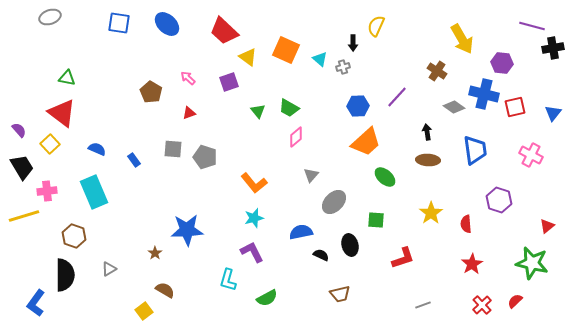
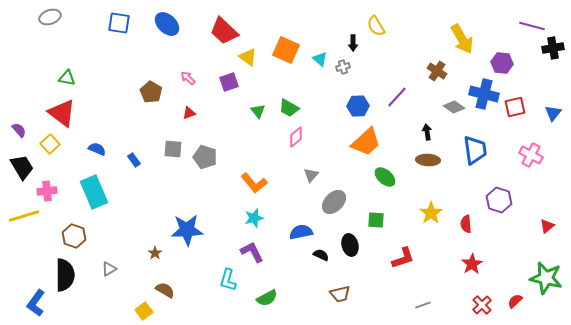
yellow semicircle at (376, 26): rotated 55 degrees counterclockwise
green star at (532, 263): moved 14 px right, 15 px down
